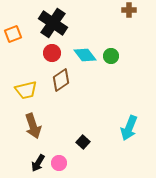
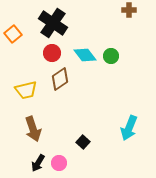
orange square: rotated 18 degrees counterclockwise
brown diamond: moved 1 px left, 1 px up
brown arrow: moved 3 px down
